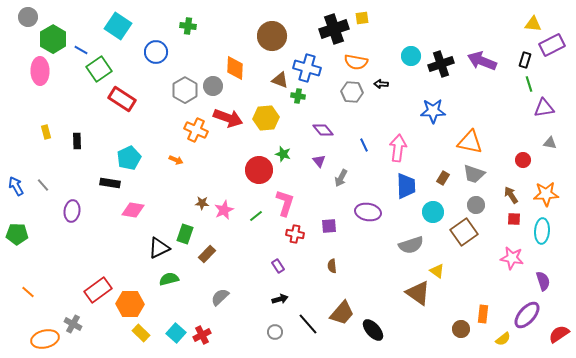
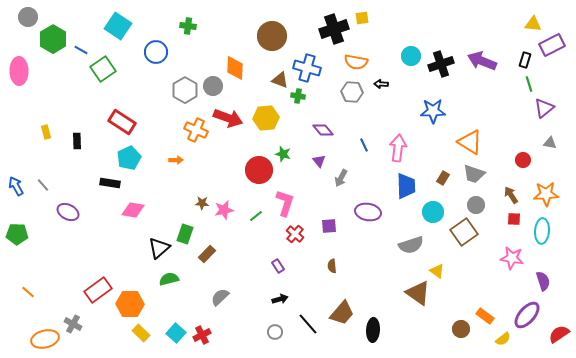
green square at (99, 69): moved 4 px right
pink ellipse at (40, 71): moved 21 px left
red rectangle at (122, 99): moved 23 px down
purple triangle at (544, 108): rotated 30 degrees counterclockwise
orange triangle at (470, 142): rotated 20 degrees clockwise
orange arrow at (176, 160): rotated 24 degrees counterclockwise
pink star at (224, 210): rotated 12 degrees clockwise
purple ellipse at (72, 211): moved 4 px left, 1 px down; rotated 70 degrees counterclockwise
red cross at (295, 234): rotated 30 degrees clockwise
black triangle at (159, 248): rotated 15 degrees counterclockwise
orange rectangle at (483, 314): moved 2 px right, 2 px down; rotated 60 degrees counterclockwise
black ellipse at (373, 330): rotated 45 degrees clockwise
